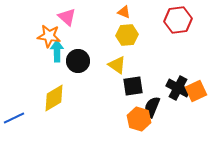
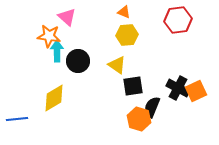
blue line: moved 3 px right, 1 px down; rotated 20 degrees clockwise
